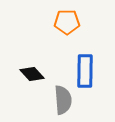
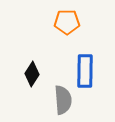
black diamond: rotated 75 degrees clockwise
